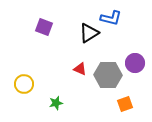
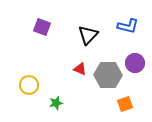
blue L-shape: moved 17 px right, 8 px down
purple square: moved 2 px left
black triangle: moved 1 px left, 2 px down; rotated 15 degrees counterclockwise
yellow circle: moved 5 px right, 1 px down
